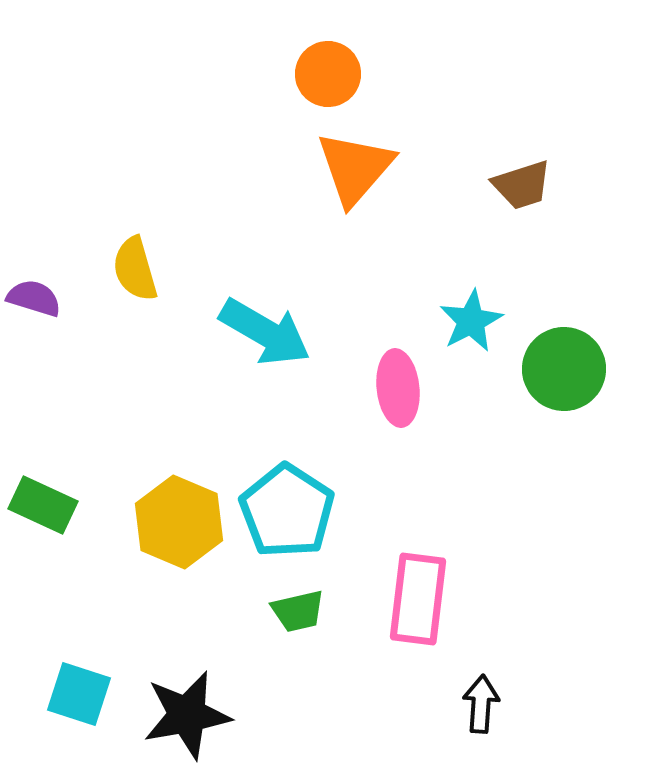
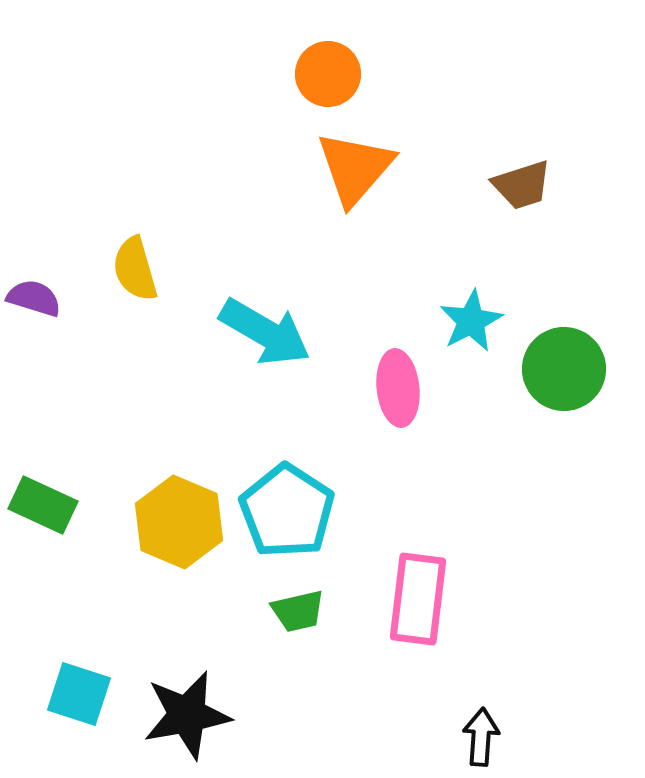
black arrow: moved 33 px down
